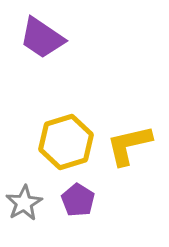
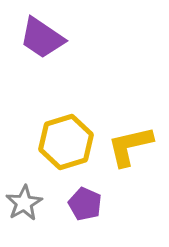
yellow L-shape: moved 1 px right, 1 px down
purple pentagon: moved 7 px right, 4 px down; rotated 8 degrees counterclockwise
